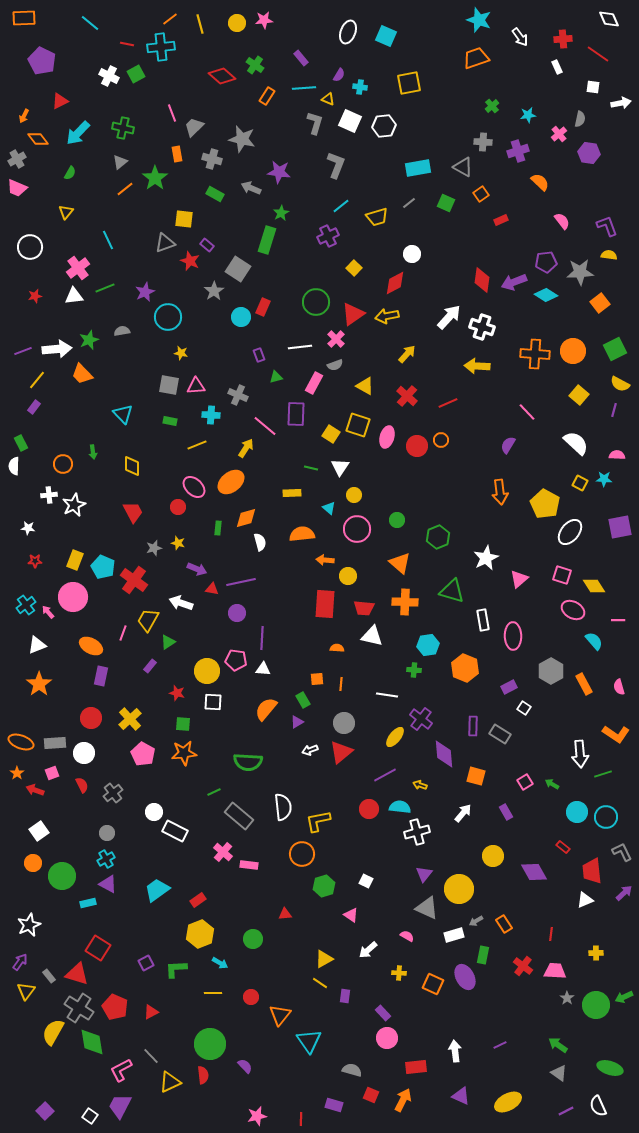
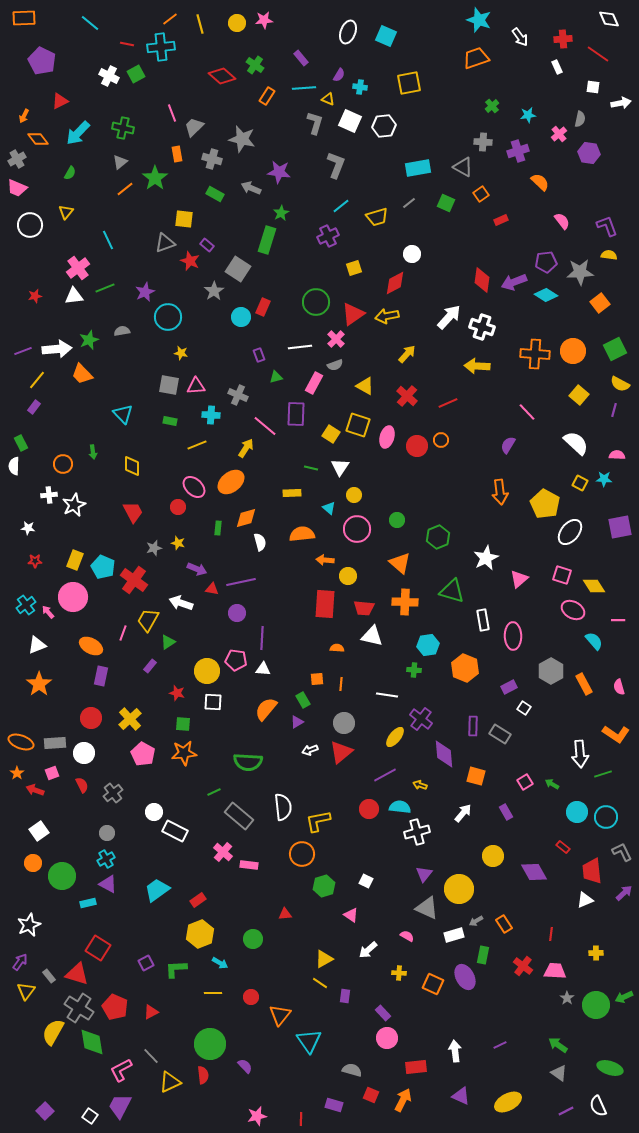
white circle at (30, 247): moved 22 px up
yellow square at (354, 268): rotated 28 degrees clockwise
